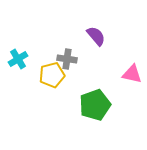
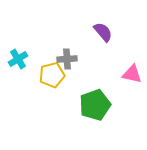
purple semicircle: moved 7 px right, 4 px up
gray cross: rotated 12 degrees counterclockwise
